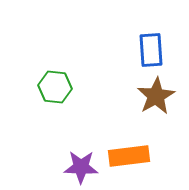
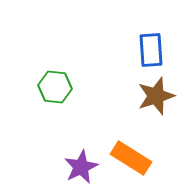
brown star: rotated 12 degrees clockwise
orange rectangle: moved 2 px right, 2 px down; rotated 39 degrees clockwise
purple star: rotated 28 degrees counterclockwise
